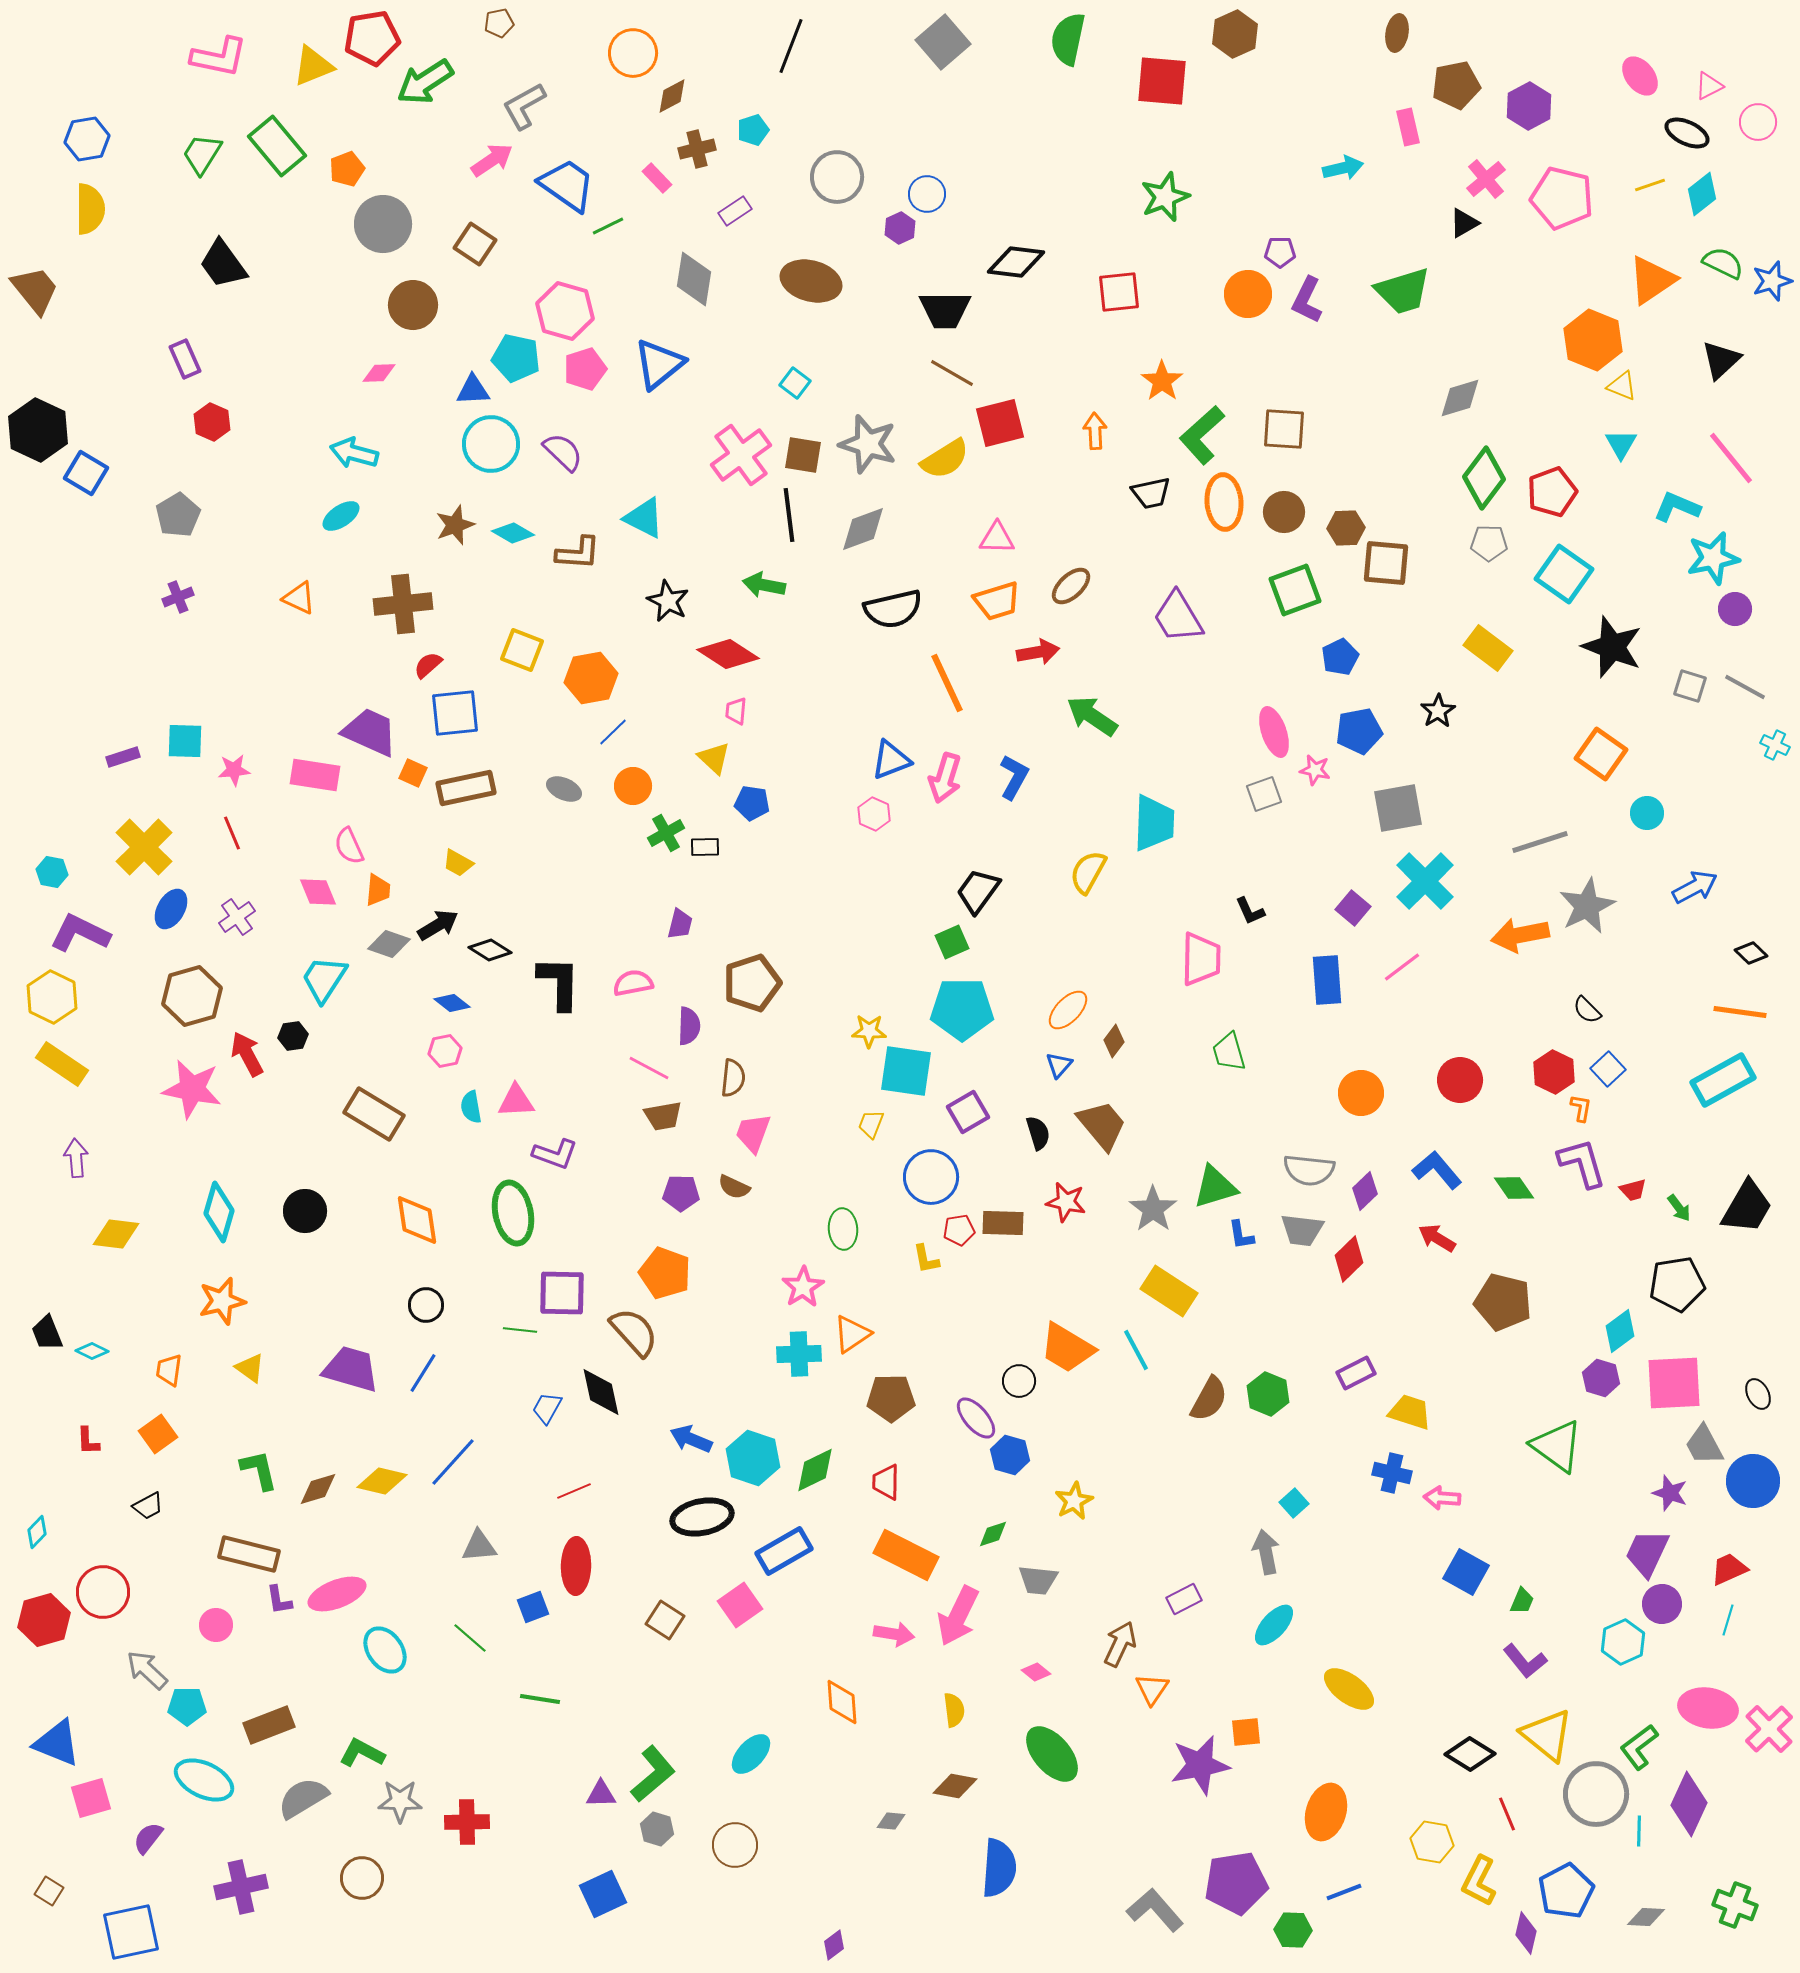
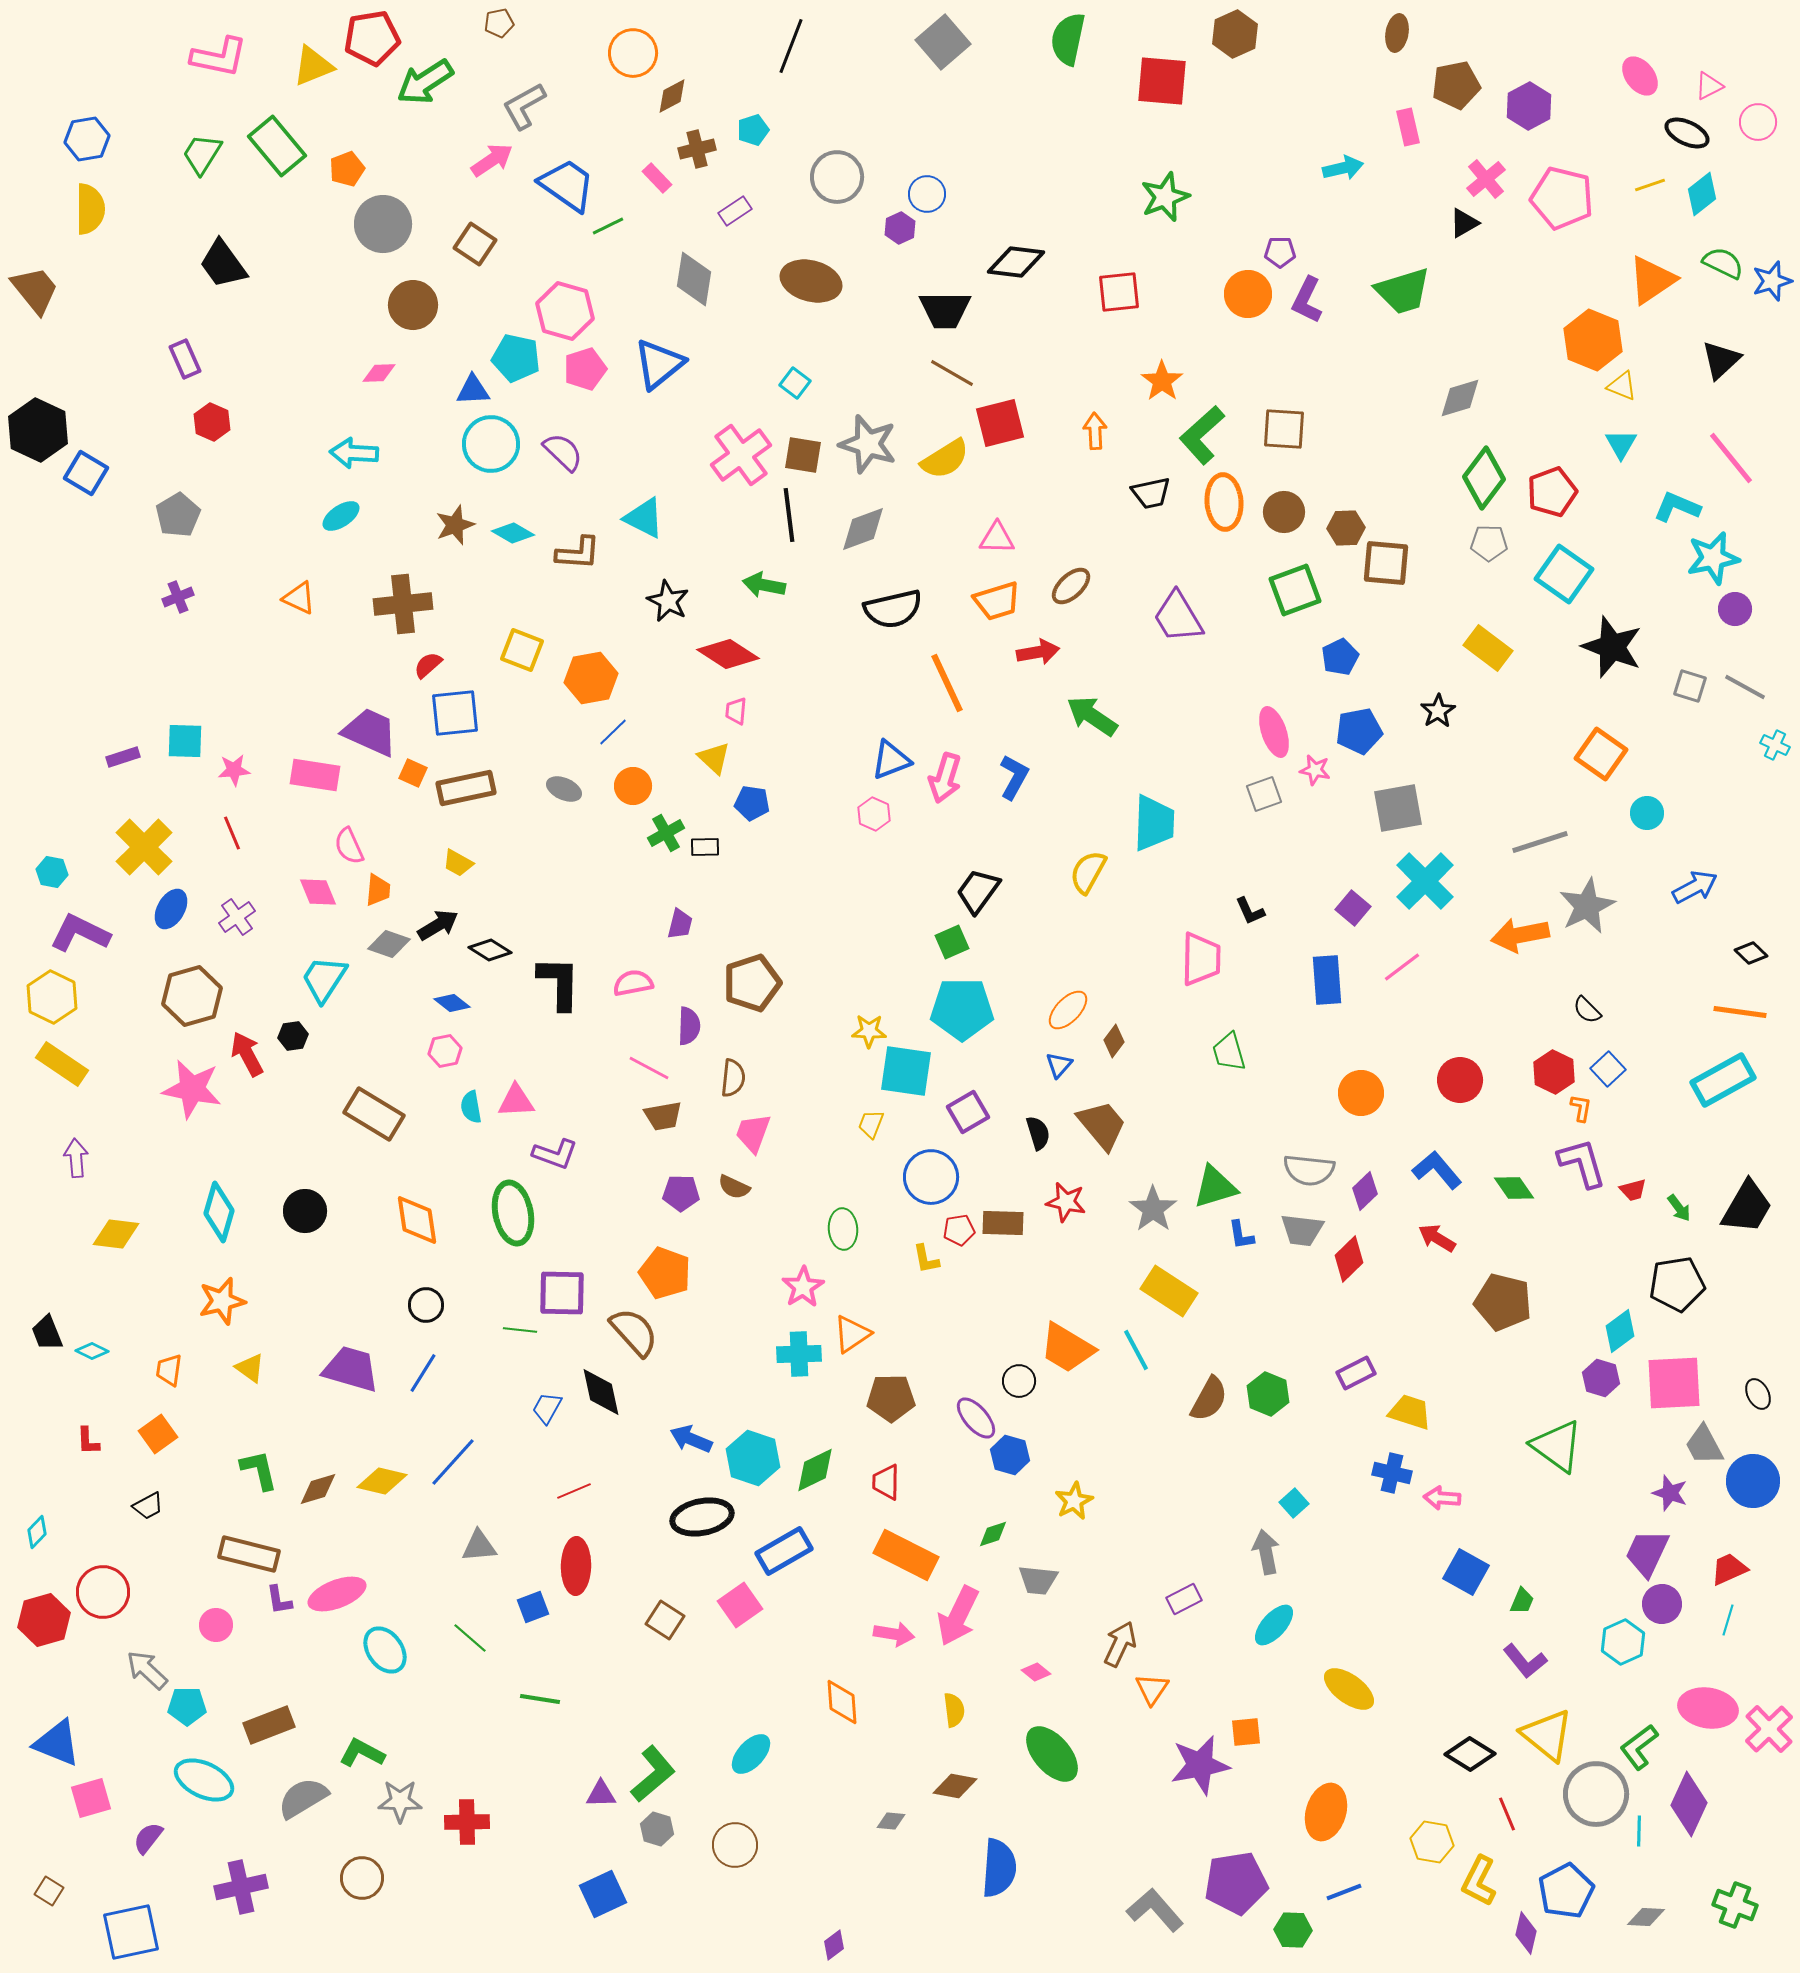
cyan arrow at (354, 453): rotated 12 degrees counterclockwise
